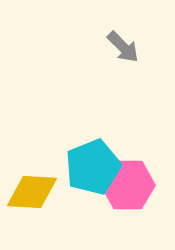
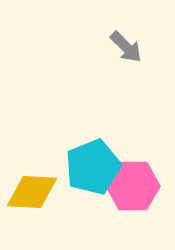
gray arrow: moved 3 px right
pink hexagon: moved 5 px right, 1 px down
